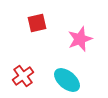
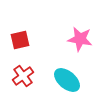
red square: moved 17 px left, 17 px down
pink star: rotated 30 degrees clockwise
